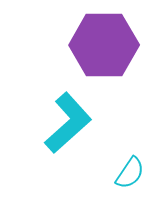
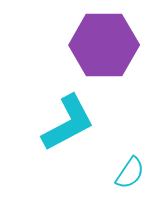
cyan L-shape: rotated 14 degrees clockwise
